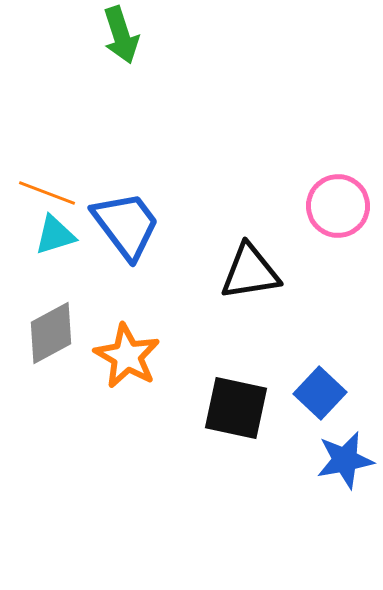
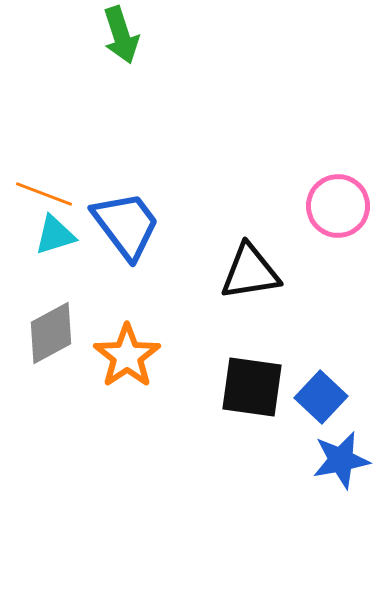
orange line: moved 3 px left, 1 px down
orange star: rotated 8 degrees clockwise
blue square: moved 1 px right, 4 px down
black square: moved 16 px right, 21 px up; rotated 4 degrees counterclockwise
blue star: moved 4 px left
